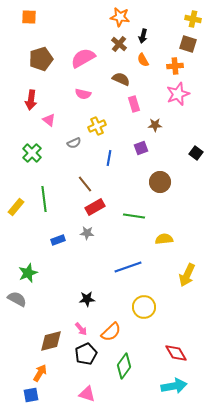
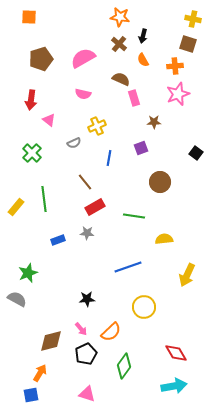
pink rectangle at (134, 104): moved 6 px up
brown star at (155, 125): moved 1 px left, 3 px up
brown line at (85, 184): moved 2 px up
